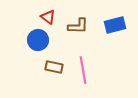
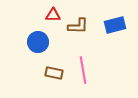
red triangle: moved 5 px right, 2 px up; rotated 35 degrees counterclockwise
blue circle: moved 2 px down
brown rectangle: moved 6 px down
